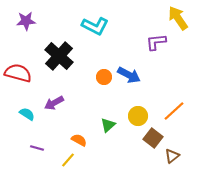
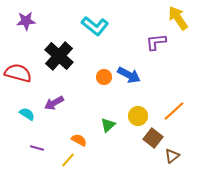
cyan L-shape: rotated 12 degrees clockwise
